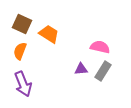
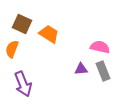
orange semicircle: moved 8 px left, 2 px up
gray rectangle: rotated 54 degrees counterclockwise
